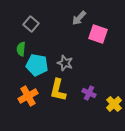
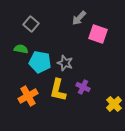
green semicircle: rotated 96 degrees clockwise
cyan pentagon: moved 3 px right, 3 px up
purple cross: moved 6 px left, 6 px up
